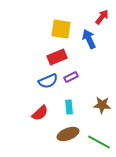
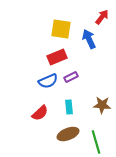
green line: moved 3 px left; rotated 45 degrees clockwise
